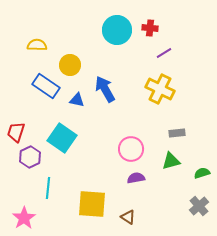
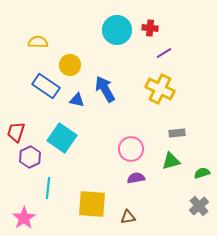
yellow semicircle: moved 1 px right, 3 px up
brown triangle: rotated 42 degrees counterclockwise
